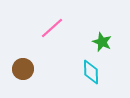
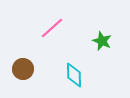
green star: moved 1 px up
cyan diamond: moved 17 px left, 3 px down
